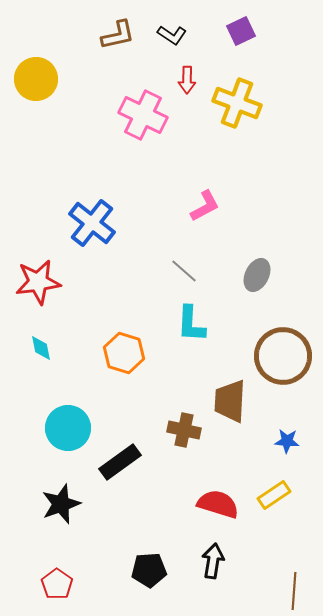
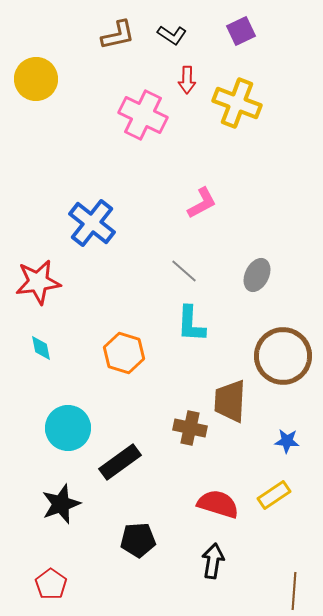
pink L-shape: moved 3 px left, 3 px up
brown cross: moved 6 px right, 2 px up
black pentagon: moved 11 px left, 30 px up
red pentagon: moved 6 px left
